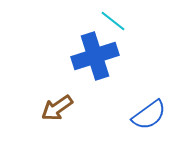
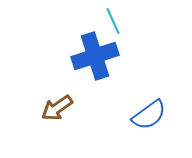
cyan line: rotated 28 degrees clockwise
